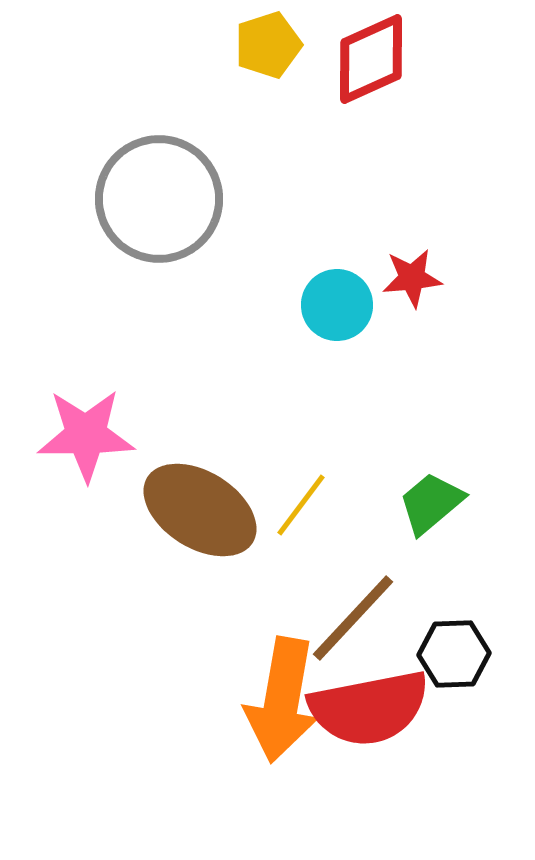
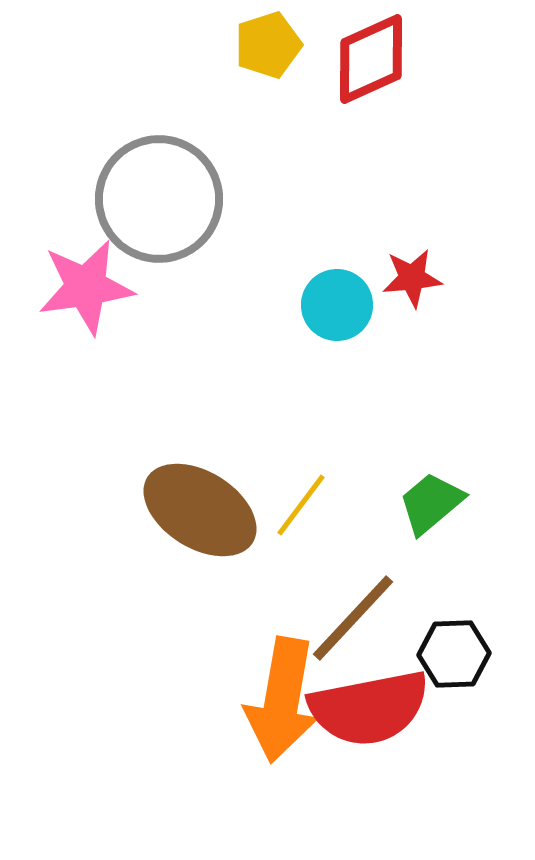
pink star: moved 148 px up; rotated 8 degrees counterclockwise
